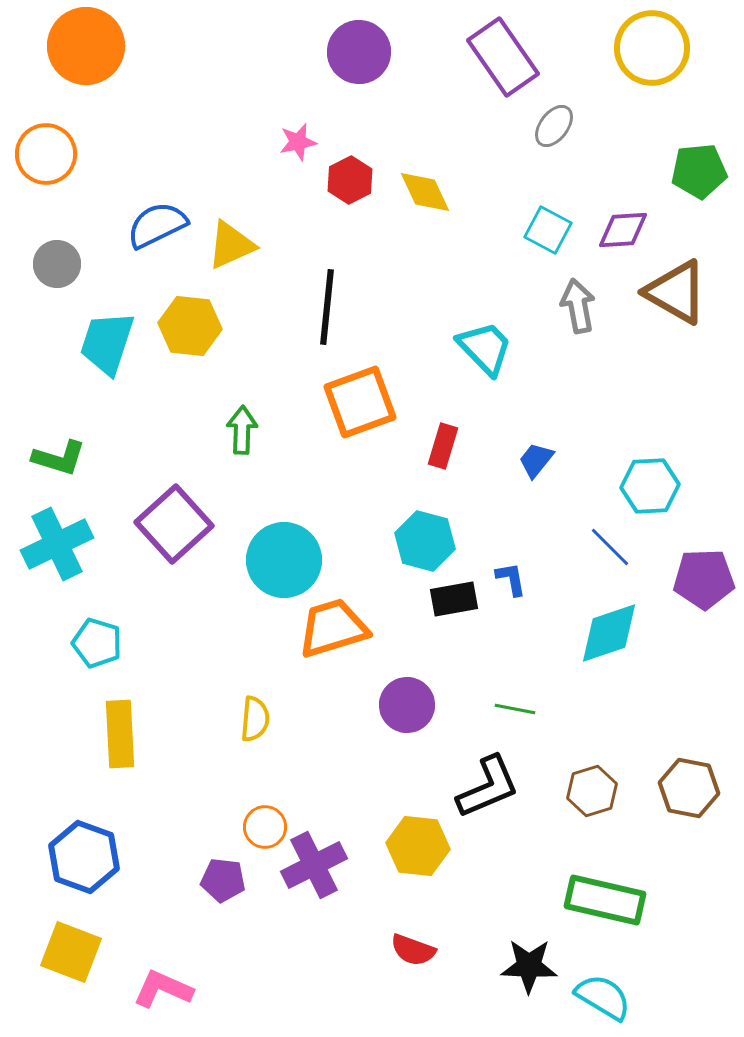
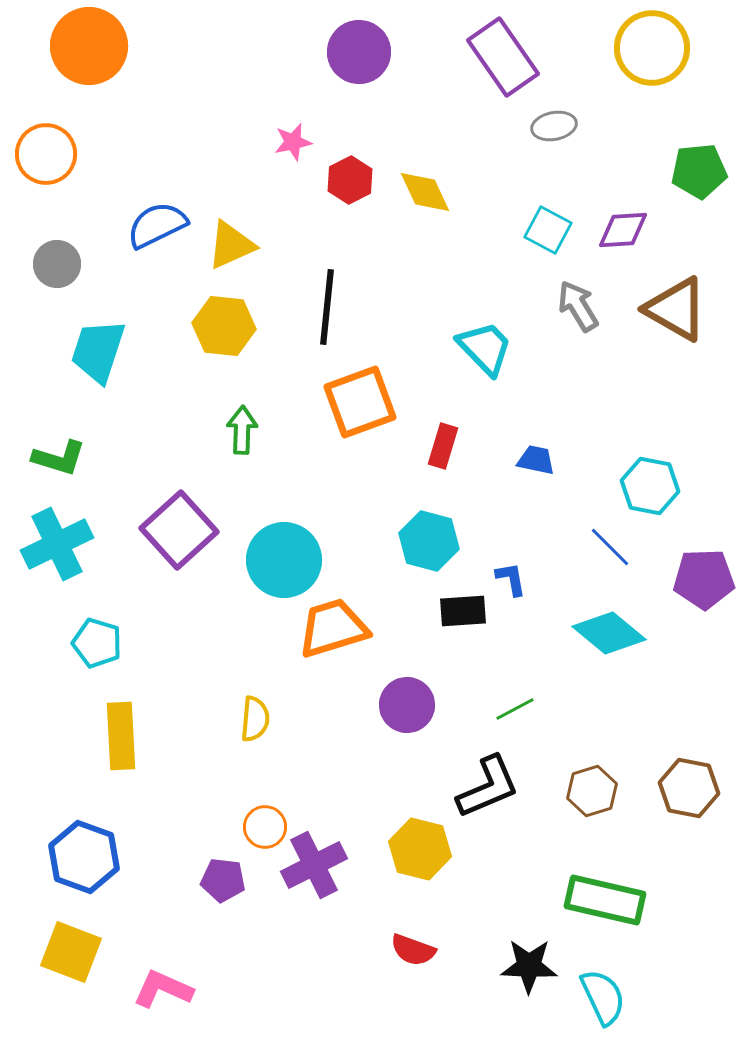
orange circle at (86, 46): moved 3 px right
gray ellipse at (554, 126): rotated 42 degrees clockwise
pink star at (298, 142): moved 5 px left
brown triangle at (676, 292): moved 17 px down
gray arrow at (578, 306): rotated 20 degrees counterclockwise
yellow hexagon at (190, 326): moved 34 px right
cyan trapezoid at (107, 343): moved 9 px left, 8 px down
blue trapezoid at (536, 460): rotated 63 degrees clockwise
cyan hexagon at (650, 486): rotated 14 degrees clockwise
purple square at (174, 524): moved 5 px right, 6 px down
cyan hexagon at (425, 541): moved 4 px right
black rectangle at (454, 599): moved 9 px right, 12 px down; rotated 6 degrees clockwise
cyan diamond at (609, 633): rotated 58 degrees clockwise
green line at (515, 709): rotated 39 degrees counterclockwise
yellow rectangle at (120, 734): moved 1 px right, 2 px down
yellow hexagon at (418, 846): moved 2 px right, 3 px down; rotated 8 degrees clockwise
cyan semicircle at (603, 997): rotated 34 degrees clockwise
